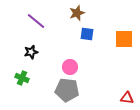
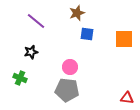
green cross: moved 2 px left
